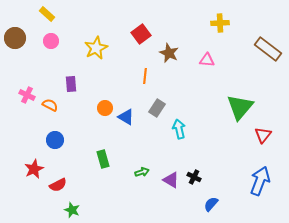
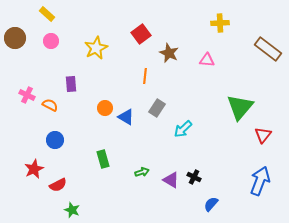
cyan arrow: moved 4 px right; rotated 120 degrees counterclockwise
